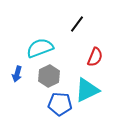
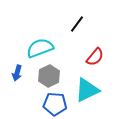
red semicircle: rotated 18 degrees clockwise
blue arrow: moved 1 px up
blue pentagon: moved 5 px left
